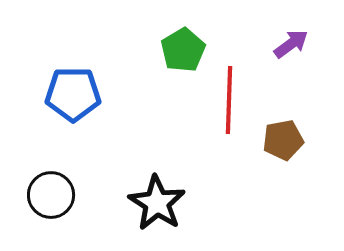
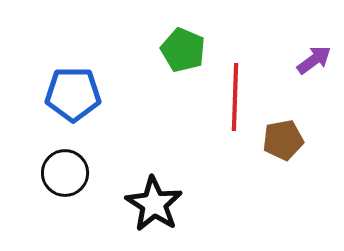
purple arrow: moved 23 px right, 16 px down
green pentagon: rotated 18 degrees counterclockwise
red line: moved 6 px right, 3 px up
black circle: moved 14 px right, 22 px up
black star: moved 3 px left, 1 px down
